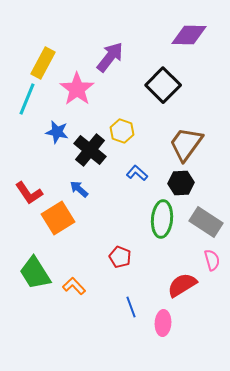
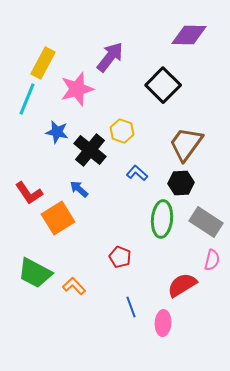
pink star: rotated 20 degrees clockwise
pink semicircle: rotated 30 degrees clockwise
green trapezoid: rotated 30 degrees counterclockwise
